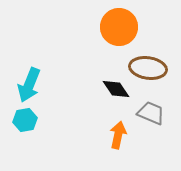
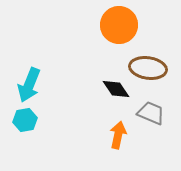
orange circle: moved 2 px up
